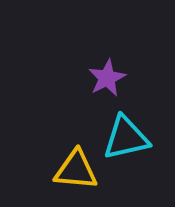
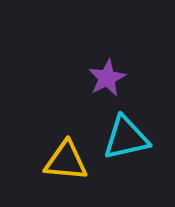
yellow triangle: moved 10 px left, 9 px up
